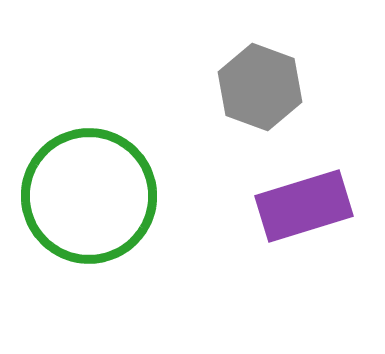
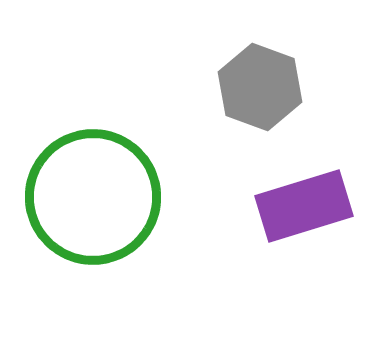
green circle: moved 4 px right, 1 px down
